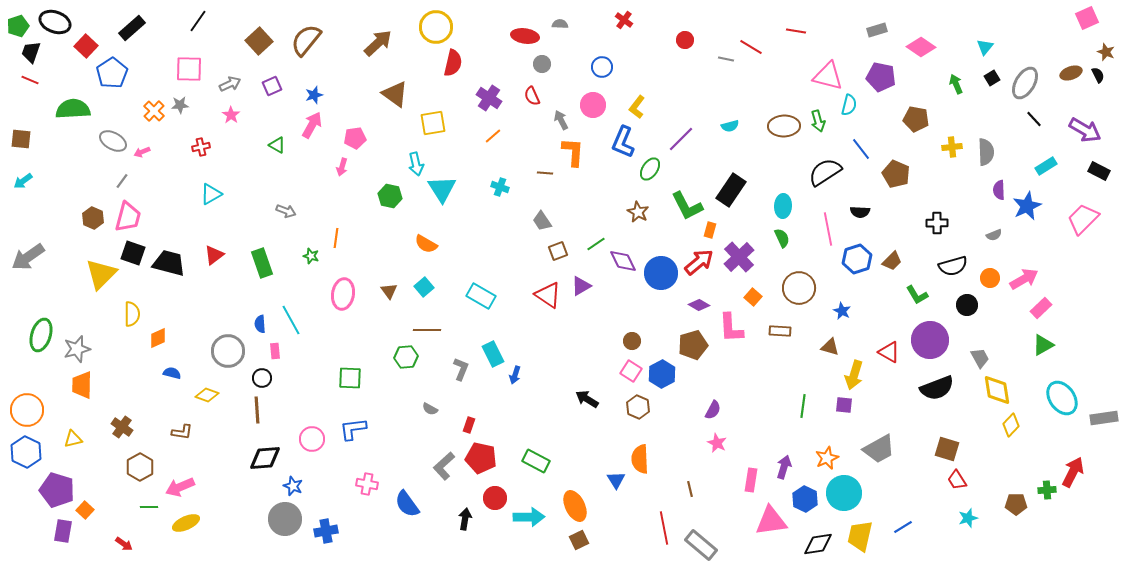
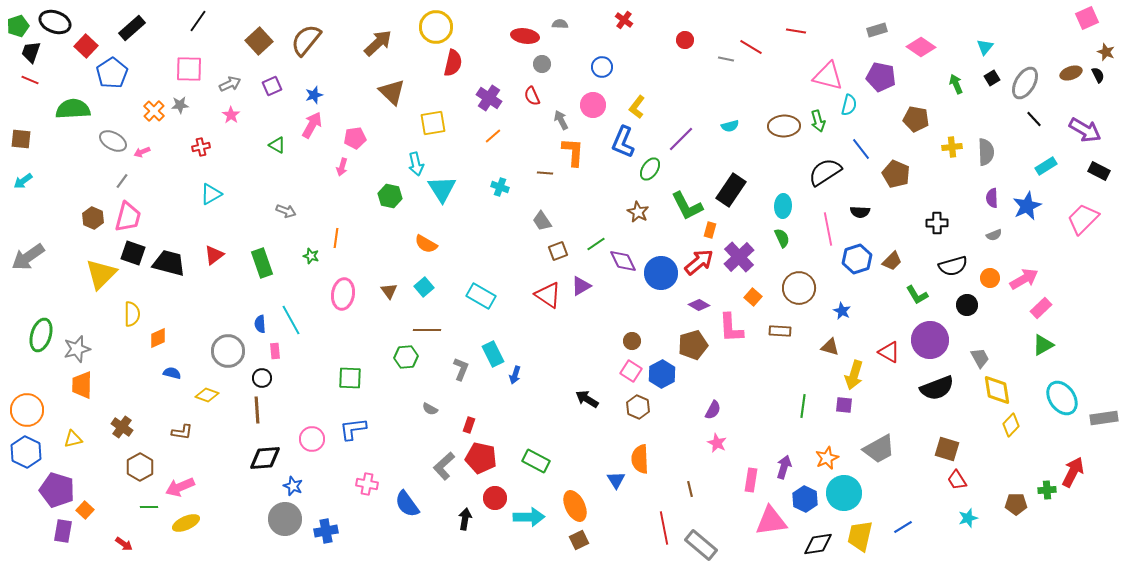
brown triangle at (395, 94): moved 3 px left, 2 px up; rotated 8 degrees clockwise
purple semicircle at (999, 190): moved 7 px left, 8 px down
